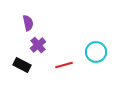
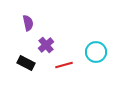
purple cross: moved 8 px right
black rectangle: moved 4 px right, 2 px up
